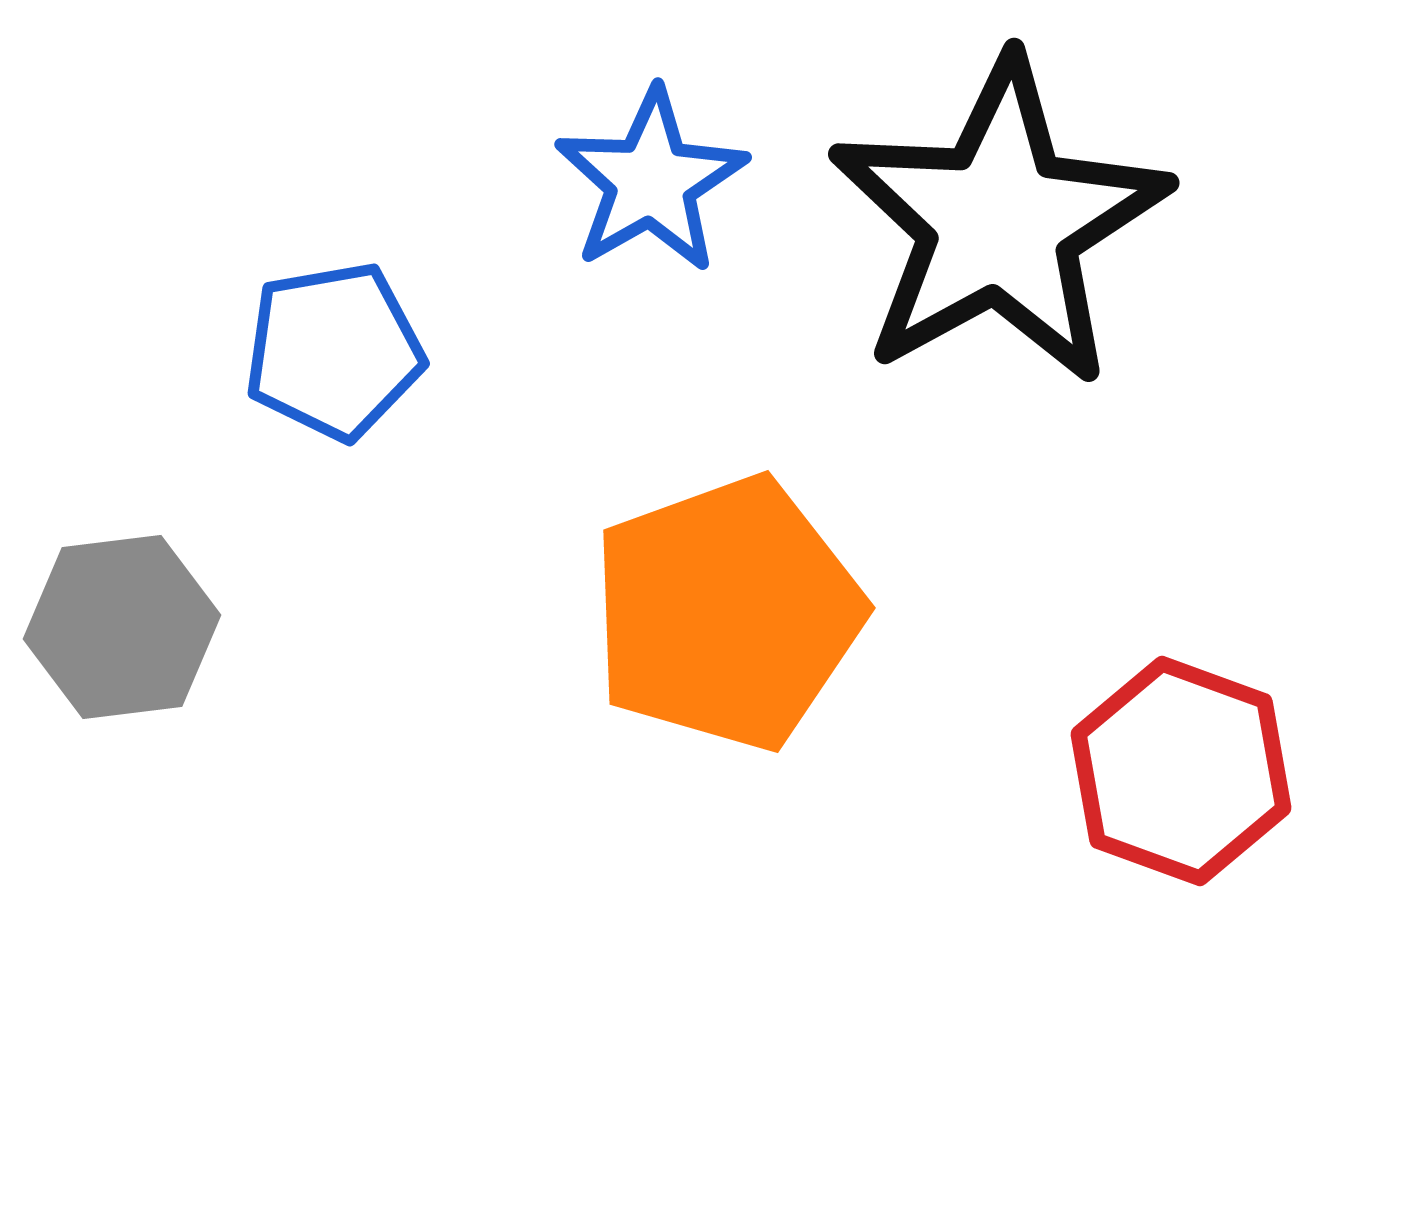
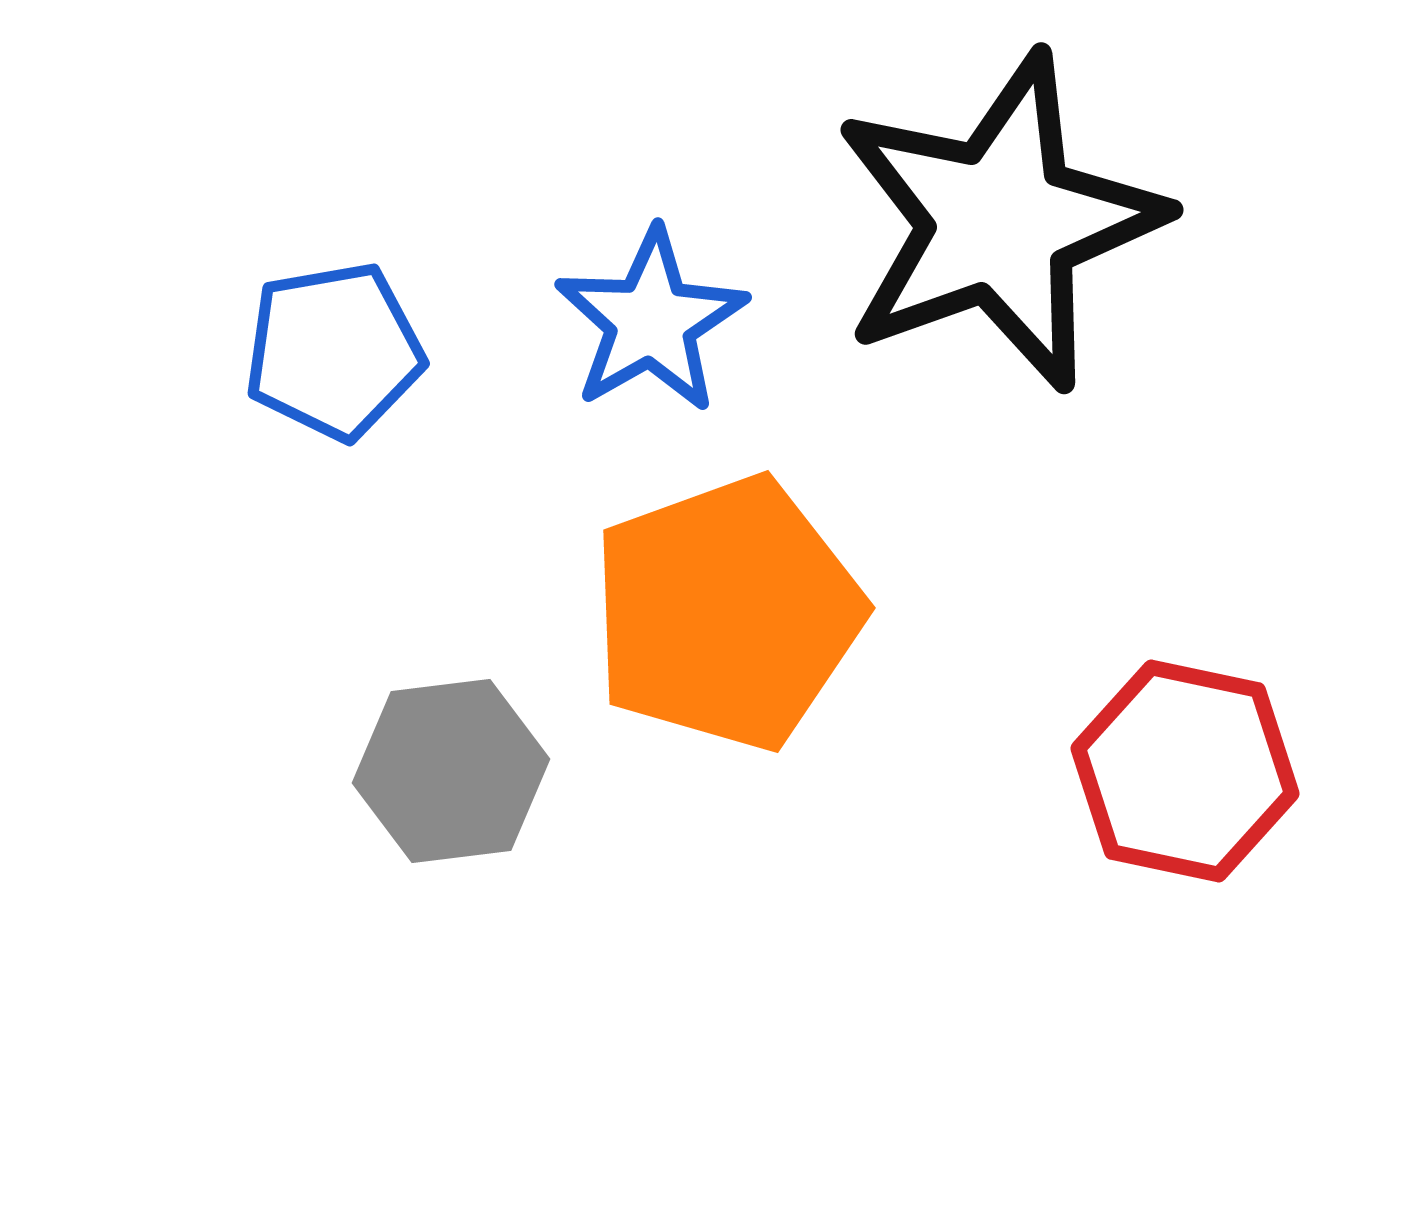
blue star: moved 140 px down
black star: rotated 9 degrees clockwise
gray hexagon: moved 329 px right, 144 px down
red hexagon: moved 4 px right; rotated 8 degrees counterclockwise
